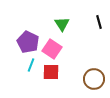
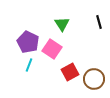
cyan line: moved 2 px left
red square: moved 19 px right; rotated 30 degrees counterclockwise
